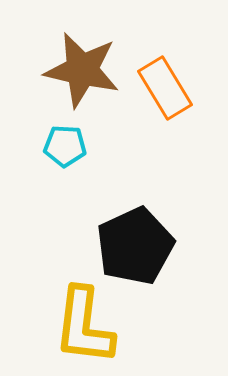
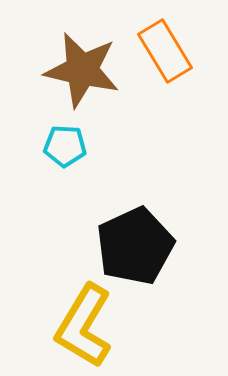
orange rectangle: moved 37 px up
yellow L-shape: rotated 24 degrees clockwise
